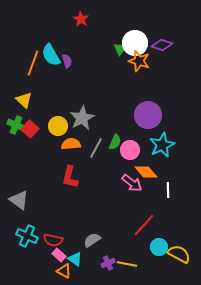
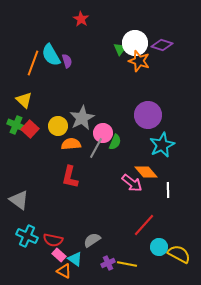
pink circle: moved 27 px left, 17 px up
